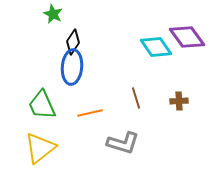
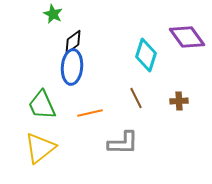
black diamond: rotated 20 degrees clockwise
cyan diamond: moved 10 px left, 8 px down; rotated 52 degrees clockwise
brown line: rotated 10 degrees counterclockwise
gray L-shape: rotated 16 degrees counterclockwise
